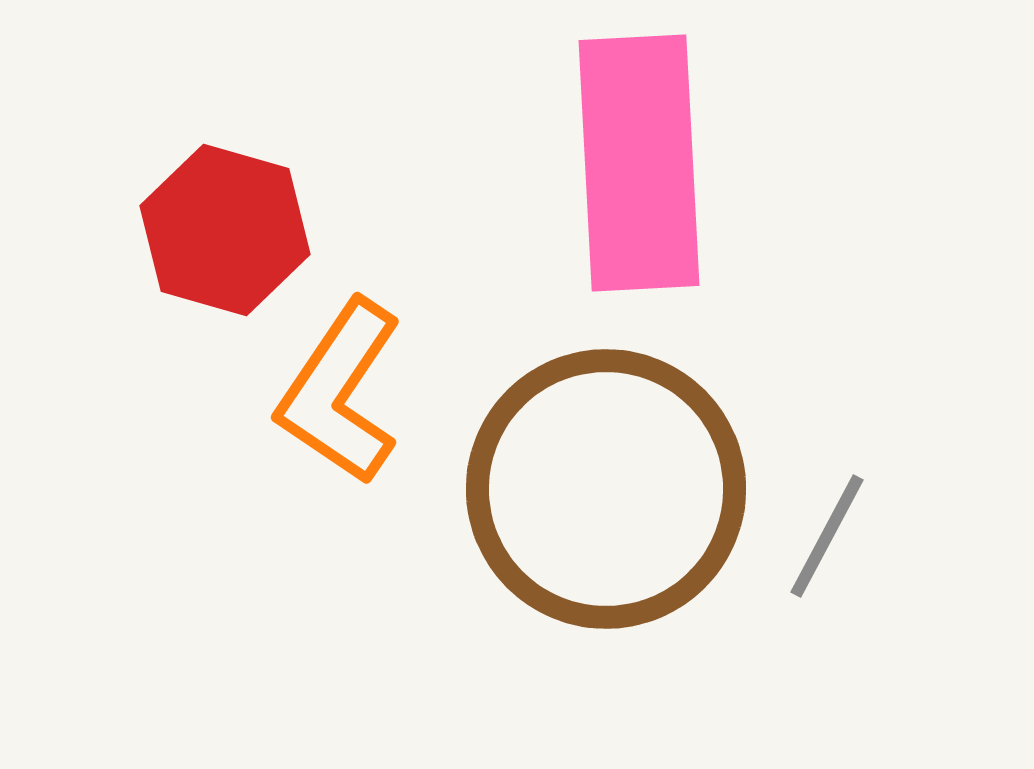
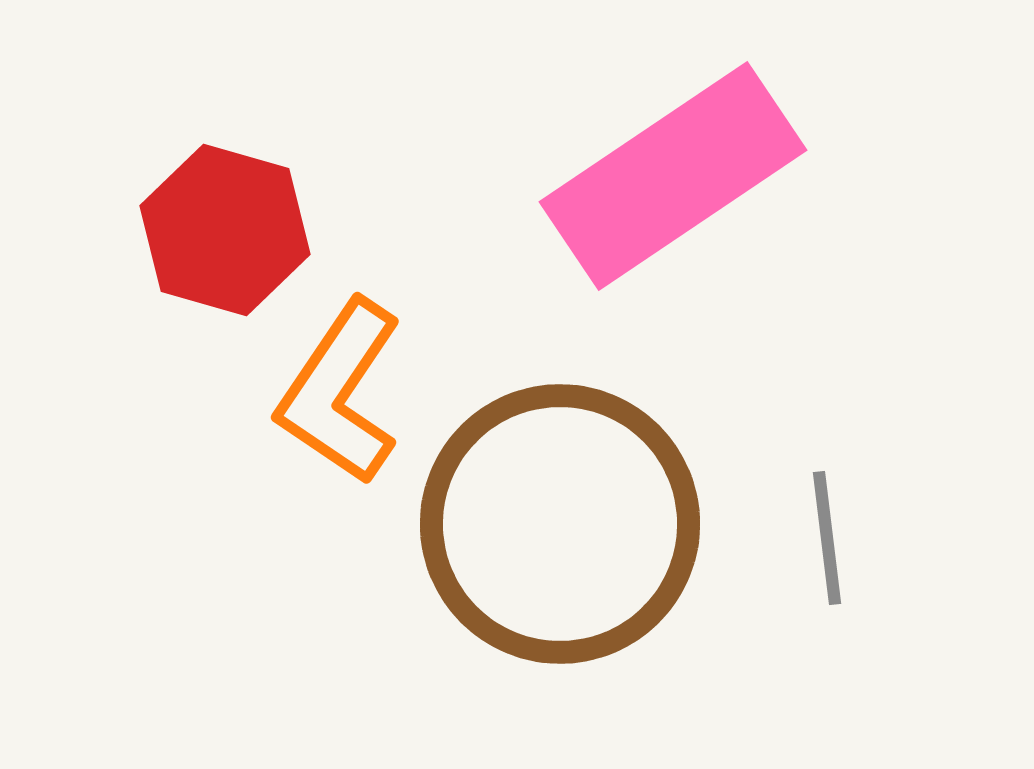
pink rectangle: moved 34 px right, 13 px down; rotated 59 degrees clockwise
brown circle: moved 46 px left, 35 px down
gray line: moved 2 px down; rotated 35 degrees counterclockwise
